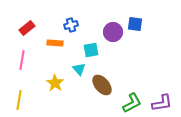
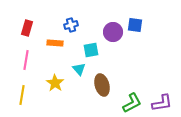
blue square: moved 1 px down
red rectangle: rotated 35 degrees counterclockwise
pink line: moved 4 px right
brown ellipse: rotated 25 degrees clockwise
yellow line: moved 3 px right, 5 px up
